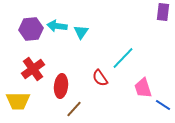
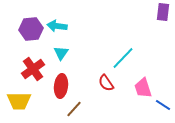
cyan triangle: moved 20 px left, 21 px down
red semicircle: moved 6 px right, 5 px down
yellow trapezoid: moved 1 px right
